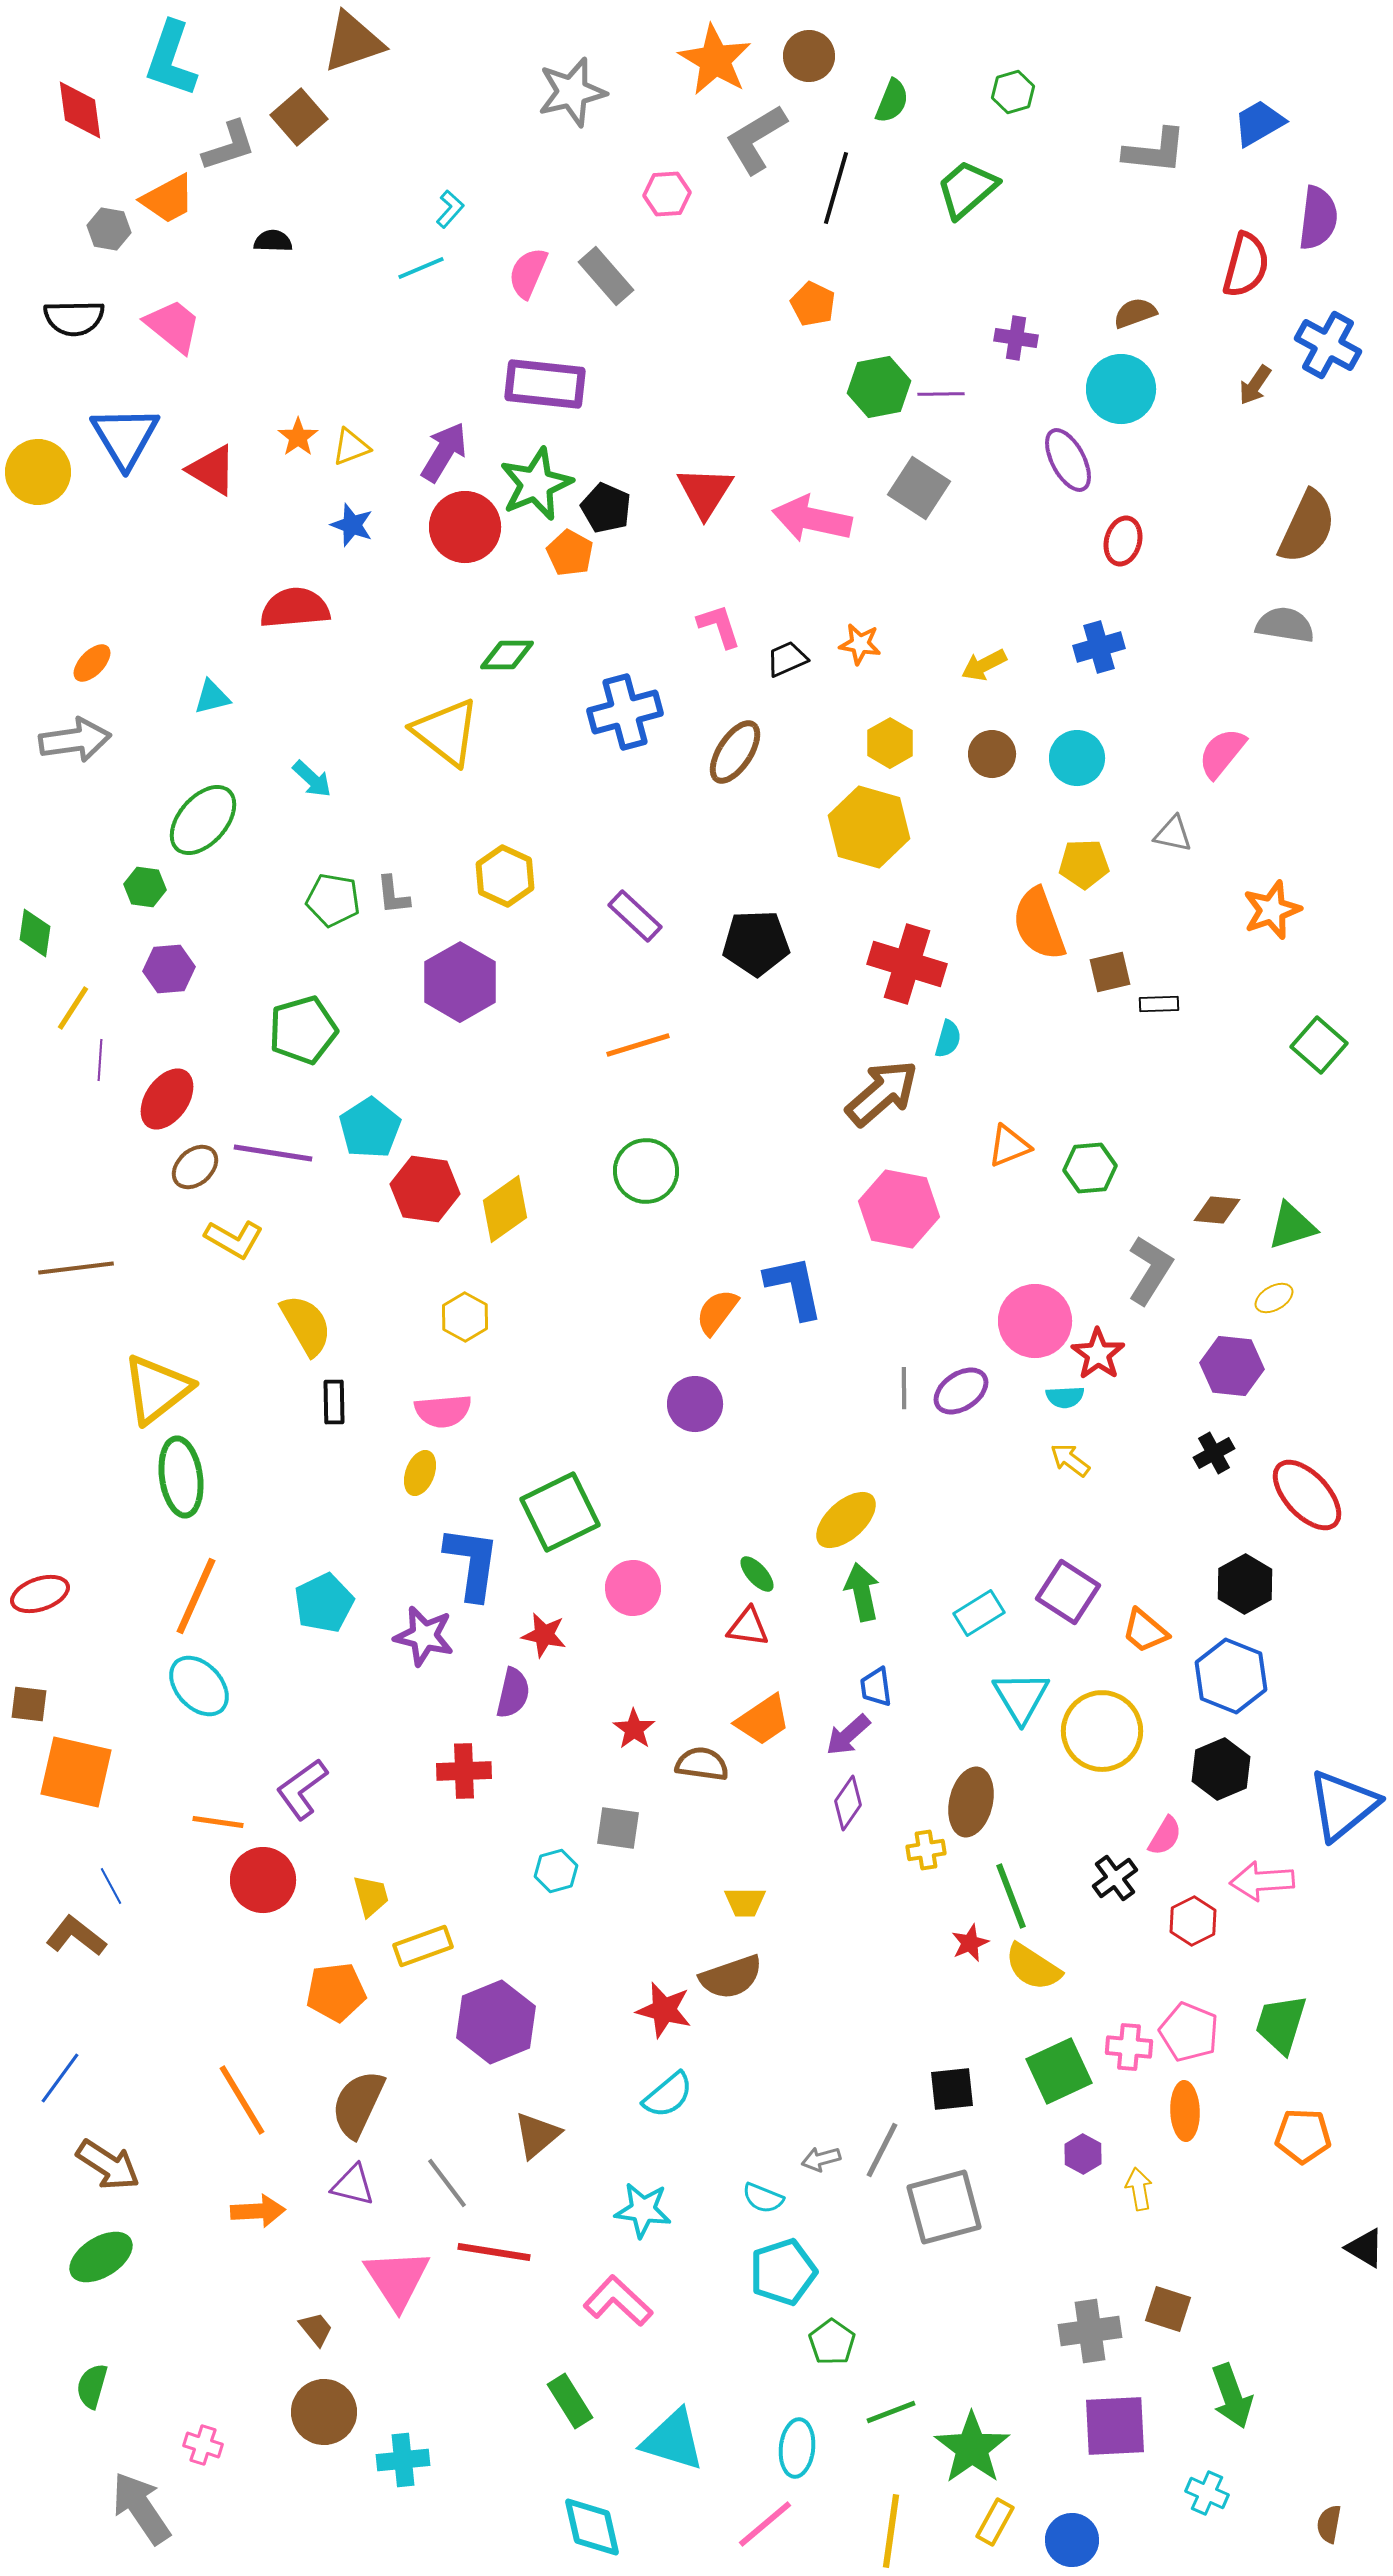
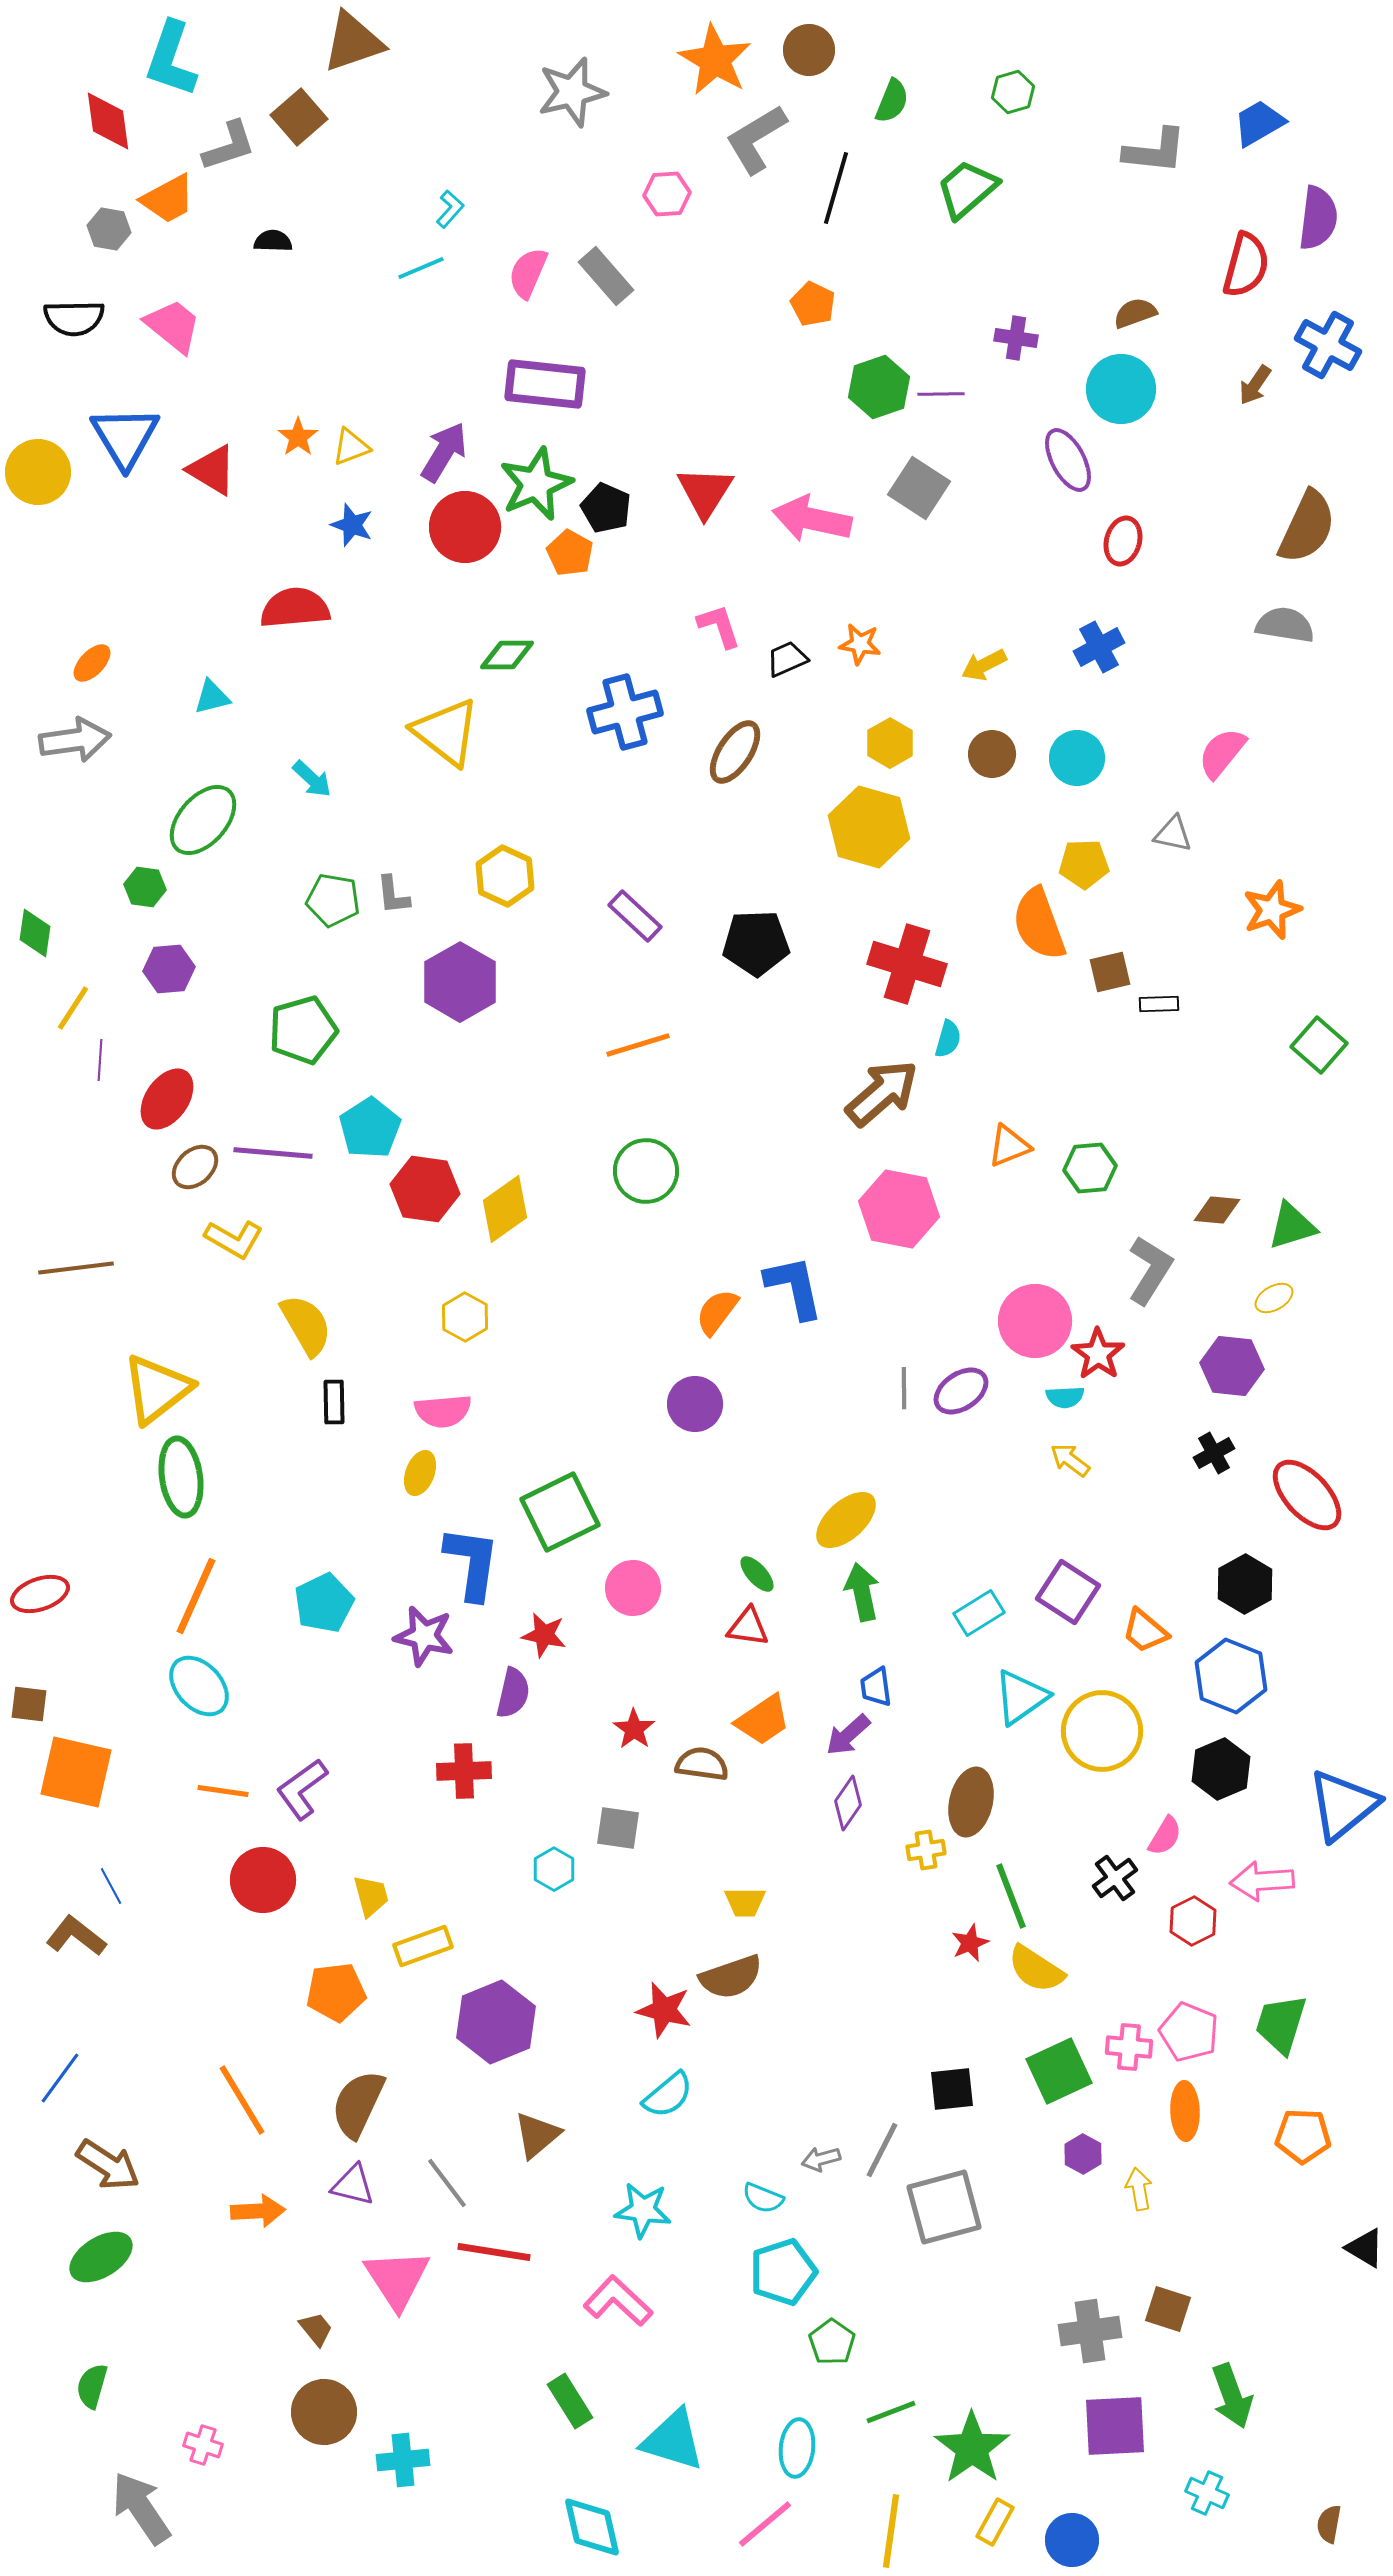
brown circle at (809, 56): moved 6 px up
red diamond at (80, 110): moved 28 px right, 11 px down
green hexagon at (879, 387): rotated 8 degrees counterclockwise
blue cross at (1099, 647): rotated 12 degrees counterclockwise
purple line at (273, 1153): rotated 4 degrees counterclockwise
cyan triangle at (1021, 1697): rotated 26 degrees clockwise
orange line at (218, 1822): moved 5 px right, 31 px up
cyan hexagon at (556, 1871): moved 2 px left, 2 px up; rotated 15 degrees counterclockwise
yellow semicircle at (1033, 1967): moved 3 px right, 2 px down
